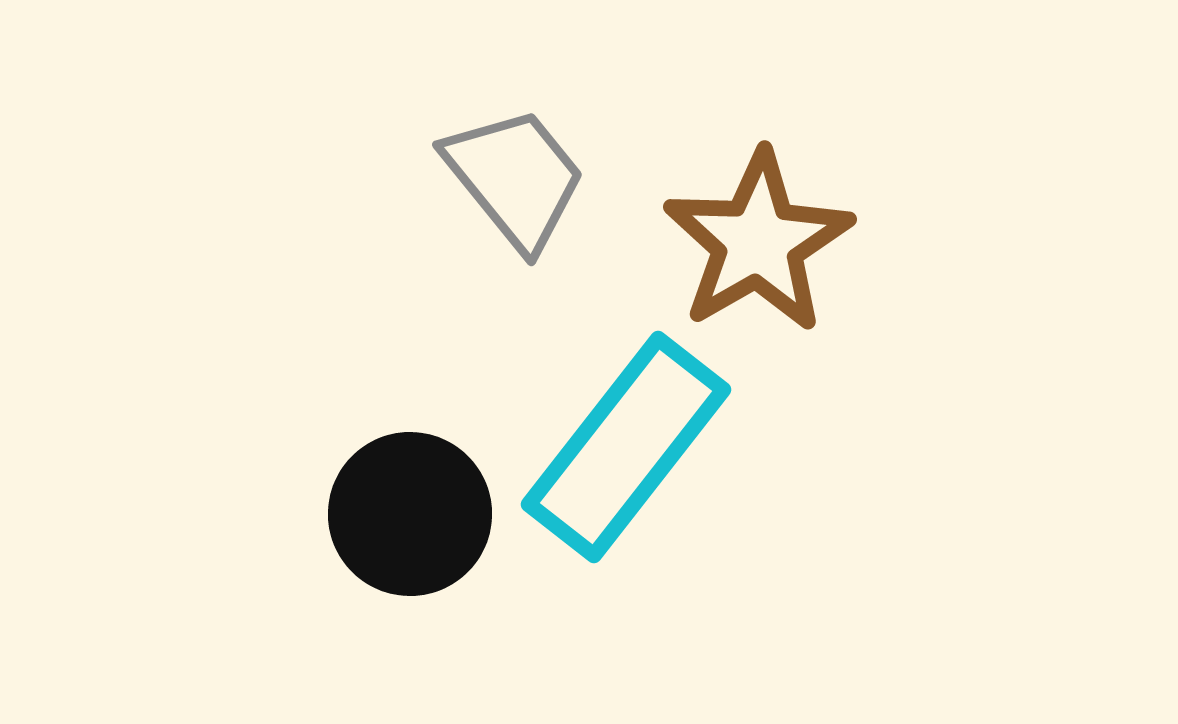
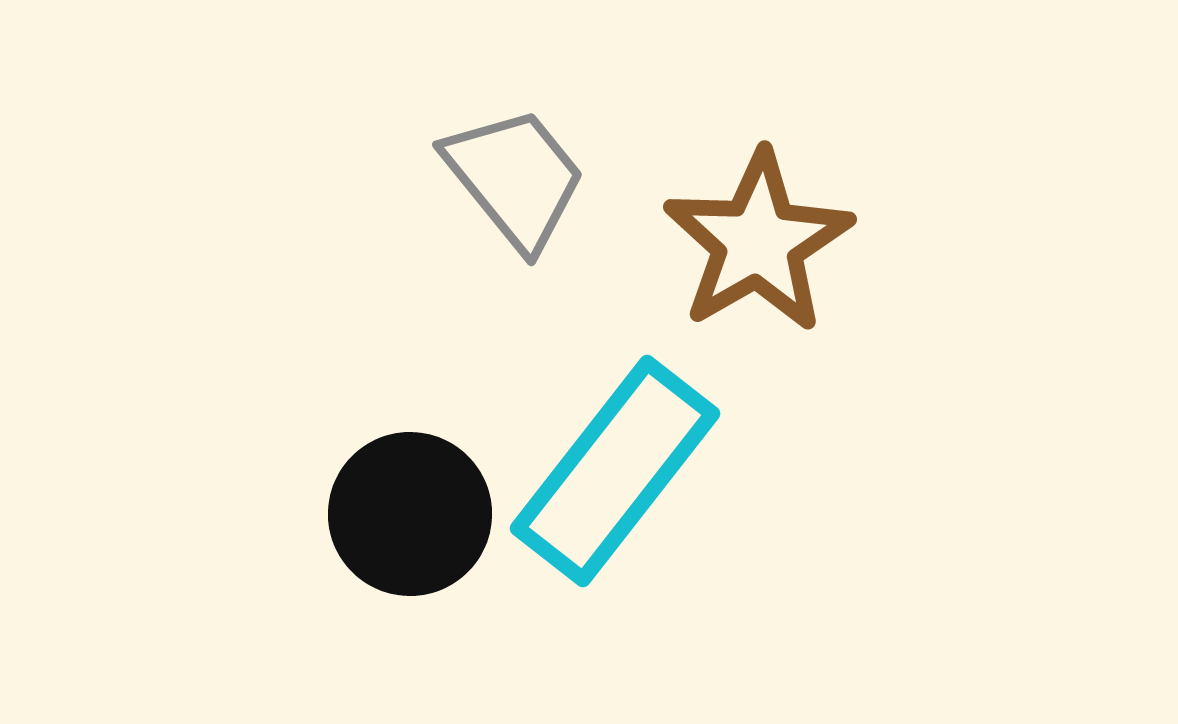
cyan rectangle: moved 11 px left, 24 px down
